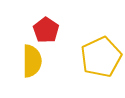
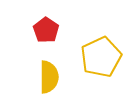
yellow semicircle: moved 17 px right, 16 px down
